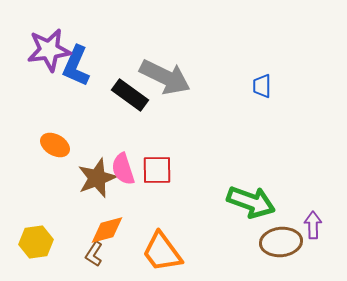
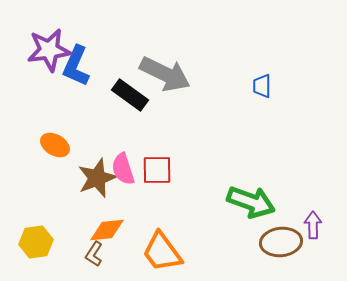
gray arrow: moved 3 px up
orange diamond: rotated 9 degrees clockwise
